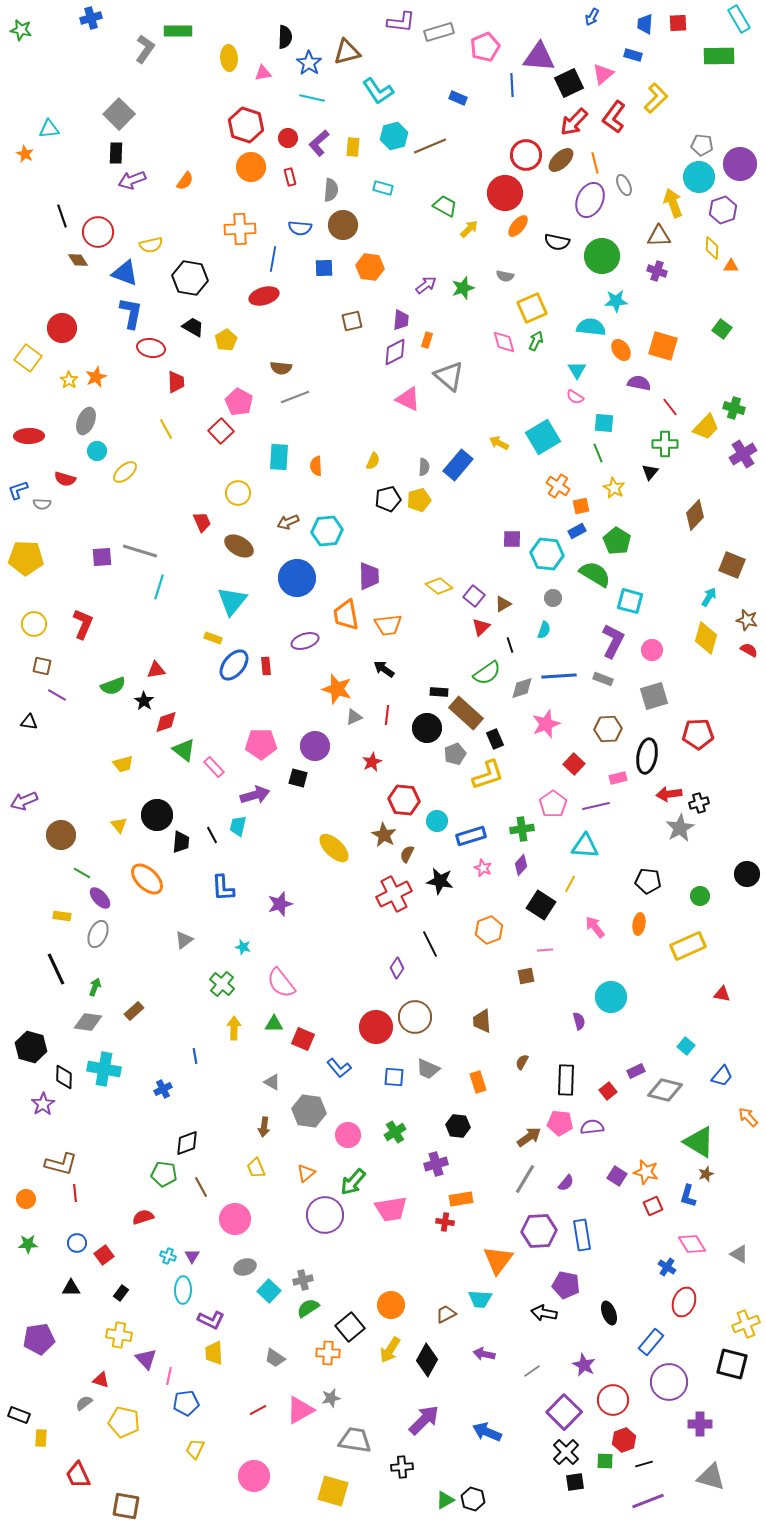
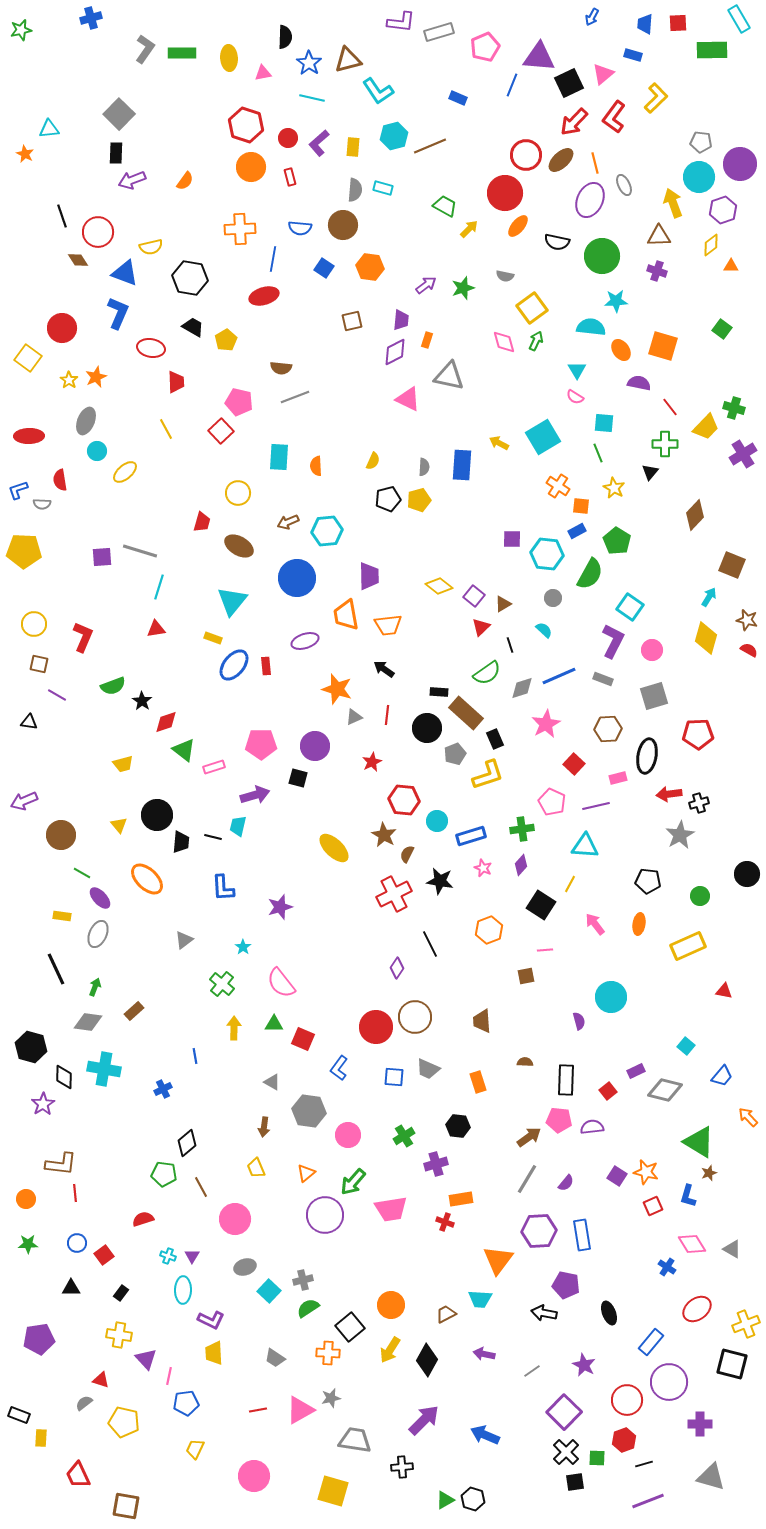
green star at (21, 30): rotated 25 degrees counterclockwise
green rectangle at (178, 31): moved 4 px right, 22 px down
brown triangle at (347, 52): moved 1 px right, 8 px down
green rectangle at (719, 56): moved 7 px left, 6 px up
blue line at (512, 85): rotated 25 degrees clockwise
gray pentagon at (702, 145): moved 1 px left, 3 px up
gray semicircle at (331, 190): moved 24 px right
yellow semicircle at (151, 245): moved 2 px down
yellow diamond at (712, 248): moved 1 px left, 3 px up; rotated 50 degrees clockwise
blue square at (324, 268): rotated 36 degrees clockwise
yellow square at (532, 308): rotated 12 degrees counterclockwise
blue L-shape at (131, 313): moved 13 px left; rotated 12 degrees clockwise
gray triangle at (449, 376): rotated 28 degrees counterclockwise
pink pentagon at (239, 402): rotated 16 degrees counterclockwise
blue rectangle at (458, 465): moved 4 px right; rotated 36 degrees counterclockwise
red semicircle at (65, 479): moved 5 px left, 1 px down; rotated 65 degrees clockwise
orange square at (581, 506): rotated 18 degrees clockwise
red trapezoid at (202, 522): rotated 40 degrees clockwise
yellow pentagon at (26, 558): moved 2 px left, 7 px up
green semicircle at (595, 574): moved 5 px left; rotated 88 degrees clockwise
cyan square at (630, 601): moved 6 px down; rotated 20 degrees clockwise
red L-shape at (83, 624): moved 13 px down
cyan semicircle at (544, 630): rotated 66 degrees counterclockwise
brown square at (42, 666): moved 3 px left, 2 px up
red triangle at (156, 670): moved 41 px up
blue line at (559, 676): rotated 20 degrees counterclockwise
black star at (144, 701): moved 2 px left
pink star at (546, 724): rotated 8 degrees counterclockwise
pink rectangle at (214, 767): rotated 65 degrees counterclockwise
pink pentagon at (553, 804): moved 1 px left, 2 px up; rotated 12 degrees counterclockwise
gray star at (680, 828): moved 7 px down
black line at (212, 835): moved 1 px right, 2 px down; rotated 48 degrees counterclockwise
purple star at (280, 904): moved 3 px down
pink arrow at (595, 927): moved 3 px up
cyan star at (243, 947): rotated 21 degrees clockwise
red triangle at (722, 994): moved 2 px right, 3 px up
brown semicircle at (522, 1062): moved 3 px right; rotated 63 degrees clockwise
blue L-shape at (339, 1068): rotated 75 degrees clockwise
pink pentagon at (560, 1123): moved 1 px left, 3 px up
green cross at (395, 1132): moved 9 px right, 4 px down
black diamond at (187, 1143): rotated 20 degrees counterclockwise
brown L-shape at (61, 1164): rotated 8 degrees counterclockwise
brown star at (706, 1174): moved 3 px right, 1 px up
gray line at (525, 1179): moved 2 px right
red semicircle at (143, 1217): moved 2 px down
red cross at (445, 1222): rotated 12 degrees clockwise
gray triangle at (739, 1254): moved 7 px left, 5 px up
red ellipse at (684, 1302): moved 13 px right, 7 px down; rotated 32 degrees clockwise
red circle at (613, 1400): moved 14 px right
red line at (258, 1410): rotated 18 degrees clockwise
blue arrow at (487, 1432): moved 2 px left, 3 px down
green square at (605, 1461): moved 8 px left, 3 px up
